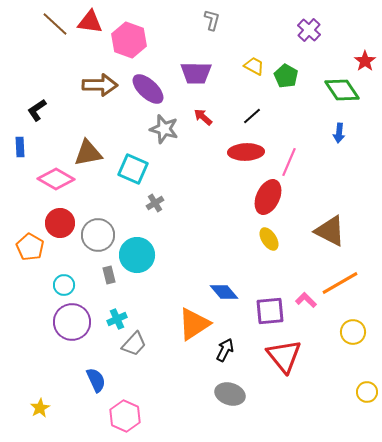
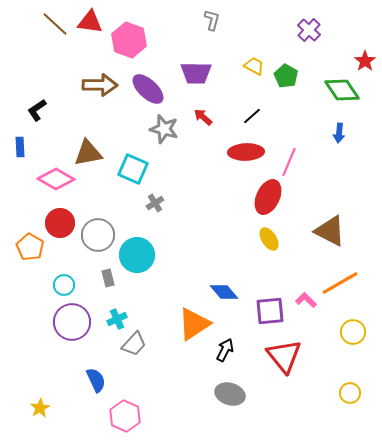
gray rectangle at (109, 275): moved 1 px left, 3 px down
yellow circle at (367, 392): moved 17 px left, 1 px down
